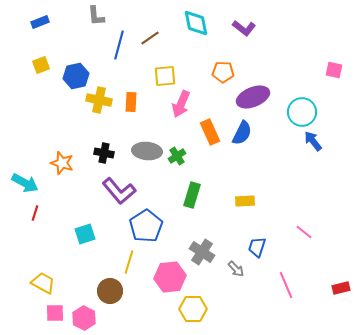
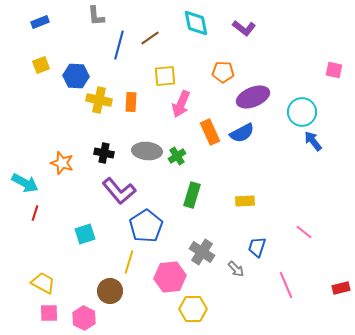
blue hexagon at (76, 76): rotated 15 degrees clockwise
blue semicircle at (242, 133): rotated 35 degrees clockwise
pink square at (55, 313): moved 6 px left
